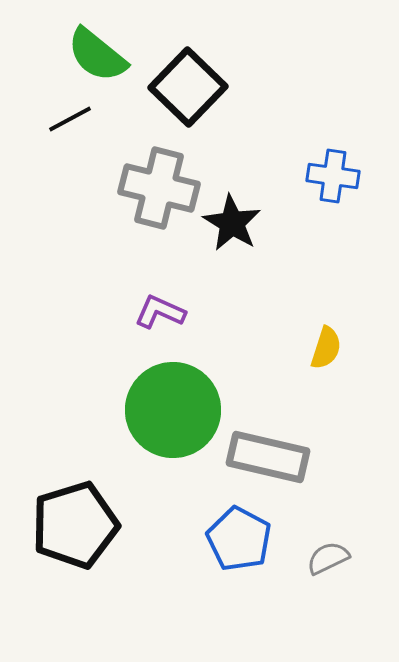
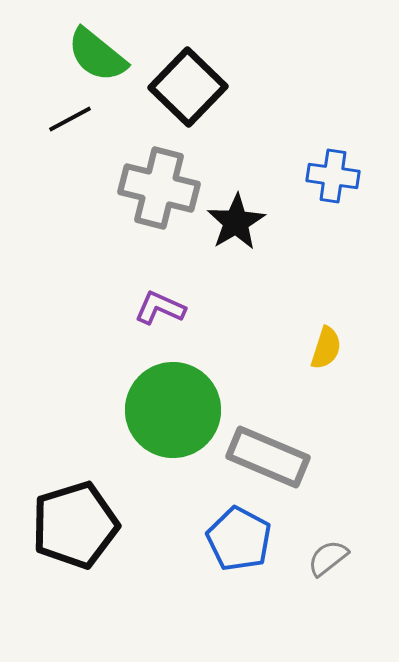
black star: moved 4 px right, 1 px up; rotated 10 degrees clockwise
purple L-shape: moved 4 px up
gray rectangle: rotated 10 degrees clockwise
gray semicircle: rotated 12 degrees counterclockwise
